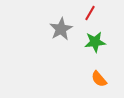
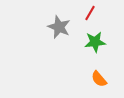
gray star: moved 2 px left, 2 px up; rotated 20 degrees counterclockwise
